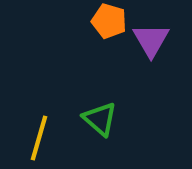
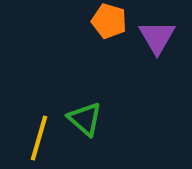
purple triangle: moved 6 px right, 3 px up
green triangle: moved 15 px left
